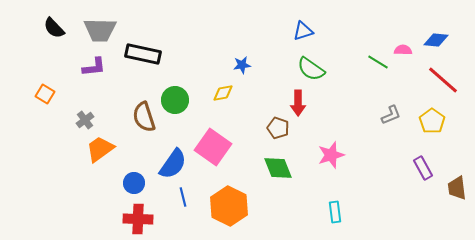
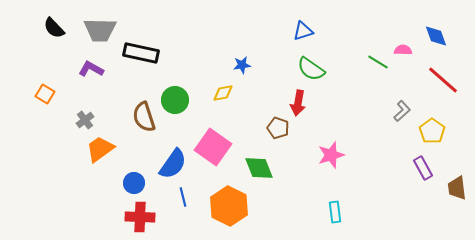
blue diamond: moved 4 px up; rotated 65 degrees clockwise
black rectangle: moved 2 px left, 1 px up
purple L-shape: moved 3 px left, 2 px down; rotated 145 degrees counterclockwise
red arrow: rotated 10 degrees clockwise
gray L-shape: moved 11 px right, 4 px up; rotated 20 degrees counterclockwise
yellow pentagon: moved 10 px down
green diamond: moved 19 px left
red cross: moved 2 px right, 2 px up
